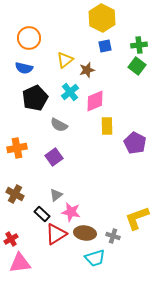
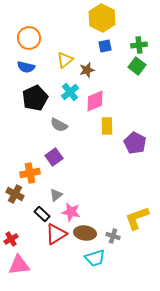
blue semicircle: moved 2 px right, 1 px up
orange cross: moved 13 px right, 25 px down
pink triangle: moved 1 px left, 2 px down
